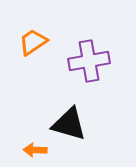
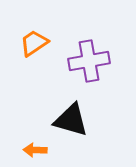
orange trapezoid: moved 1 px right, 1 px down
black triangle: moved 2 px right, 4 px up
